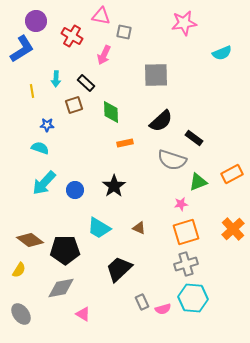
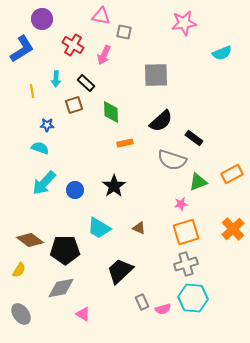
purple circle at (36, 21): moved 6 px right, 2 px up
red cross at (72, 36): moved 1 px right, 9 px down
black trapezoid at (119, 269): moved 1 px right, 2 px down
